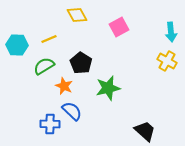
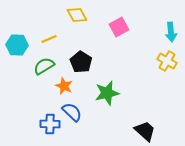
black pentagon: moved 1 px up
green star: moved 1 px left, 5 px down
blue semicircle: moved 1 px down
